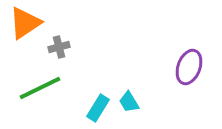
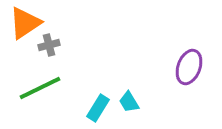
gray cross: moved 10 px left, 2 px up
